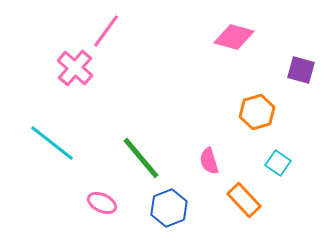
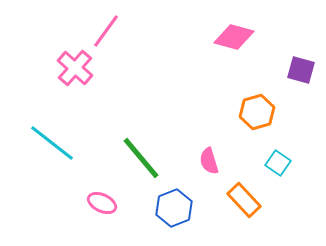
blue hexagon: moved 5 px right
